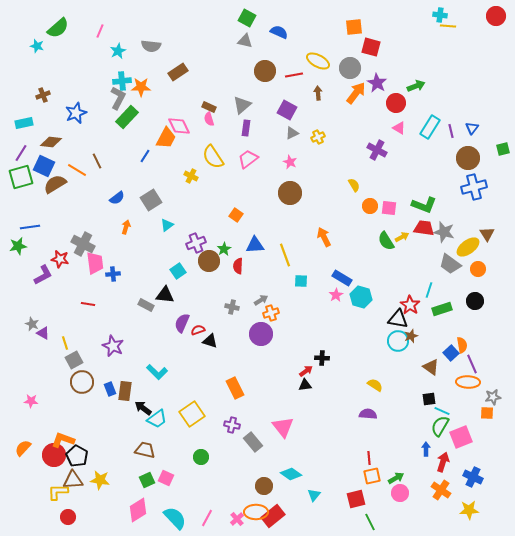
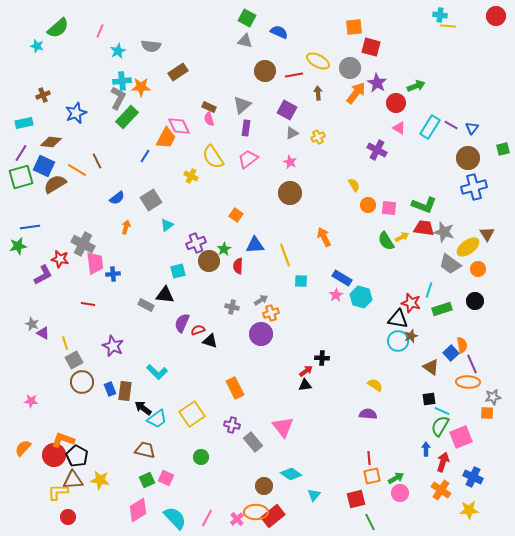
purple line at (451, 131): moved 6 px up; rotated 48 degrees counterclockwise
orange circle at (370, 206): moved 2 px left, 1 px up
cyan square at (178, 271): rotated 21 degrees clockwise
red star at (410, 305): moved 1 px right, 2 px up; rotated 18 degrees counterclockwise
